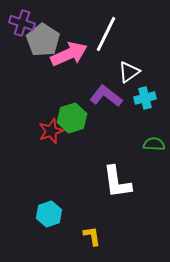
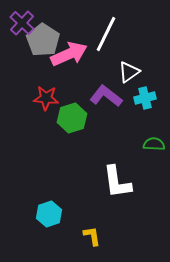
purple cross: rotated 25 degrees clockwise
red star: moved 5 px left, 33 px up; rotated 25 degrees clockwise
